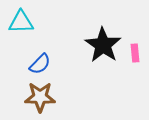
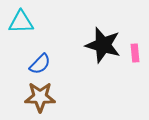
black star: rotated 18 degrees counterclockwise
